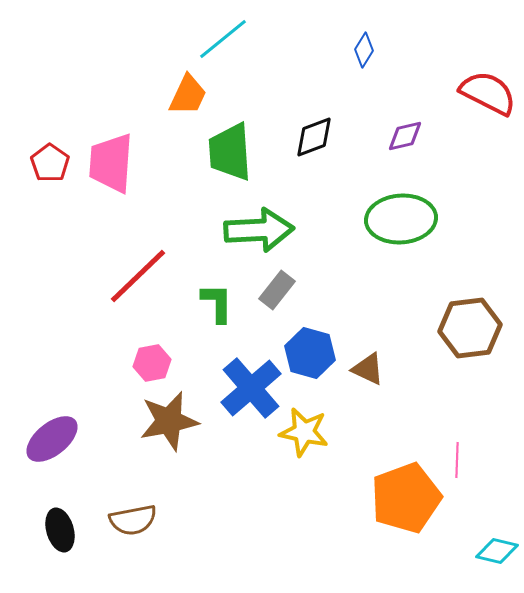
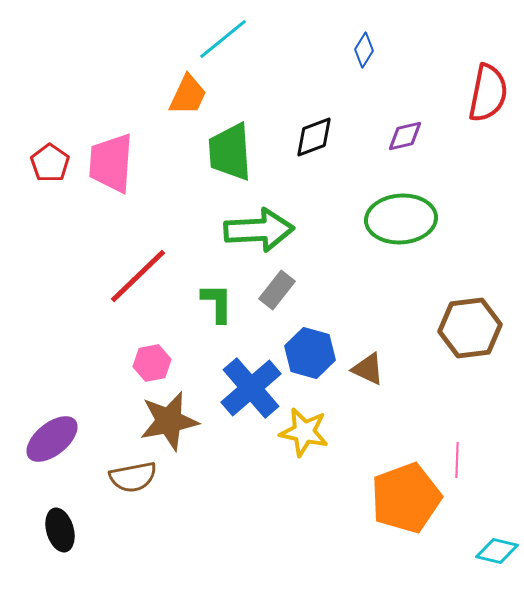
red semicircle: rotated 74 degrees clockwise
brown semicircle: moved 43 px up
